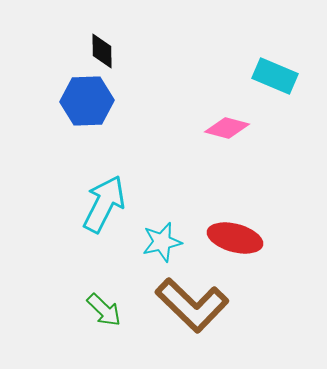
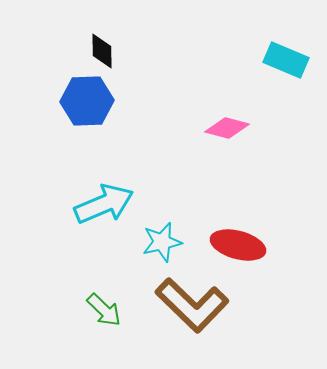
cyan rectangle: moved 11 px right, 16 px up
cyan arrow: rotated 40 degrees clockwise
red ellipse: moved 3 px right, 7 px down
